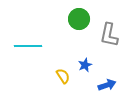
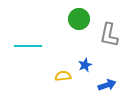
yellow semicircle: rotated 63 degrees counterclockwise
